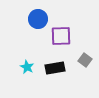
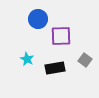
cyan star: moved 8 px up
